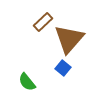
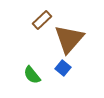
brown rectangle: moved 1 px left, 2 px up
green semicircle: moved 5 px right, 7 px up
